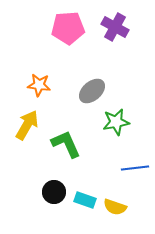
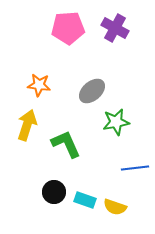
purple cross: moved 1 px down
yellow arrow: rotated 12 degrees counterclockwise
